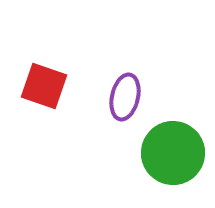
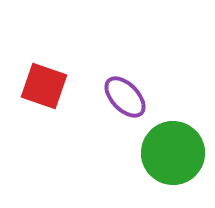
purple ellipse: rotated 57 degrees counterclockwise
